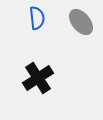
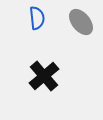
black cross: moved 6 px right, 2 px up; rotated 8 degrees counterclockwise
